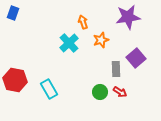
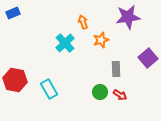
blue rectangle: rotated 48 degrees clockwise
cyan cross: moved 4 px left
purple square: moved 12 px right
red arrow: moved 3 px down
